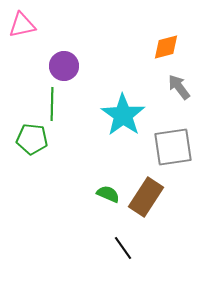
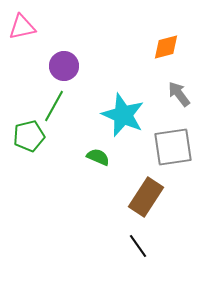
pink triangle: moved 2 px down
gray arrow: moved 7 px down
green line: moved 2 px right, 2 px down; rotated 28 degrees clockwise
cyan star: rotated 12 degrees counterclockwise
green pentagon: moved 3 px left, 3 px up; rotated 20 degrees counterclockwise
green semicircle: moved 10 px left, 37 px up
black line: moved 15 px right, 2 px up
